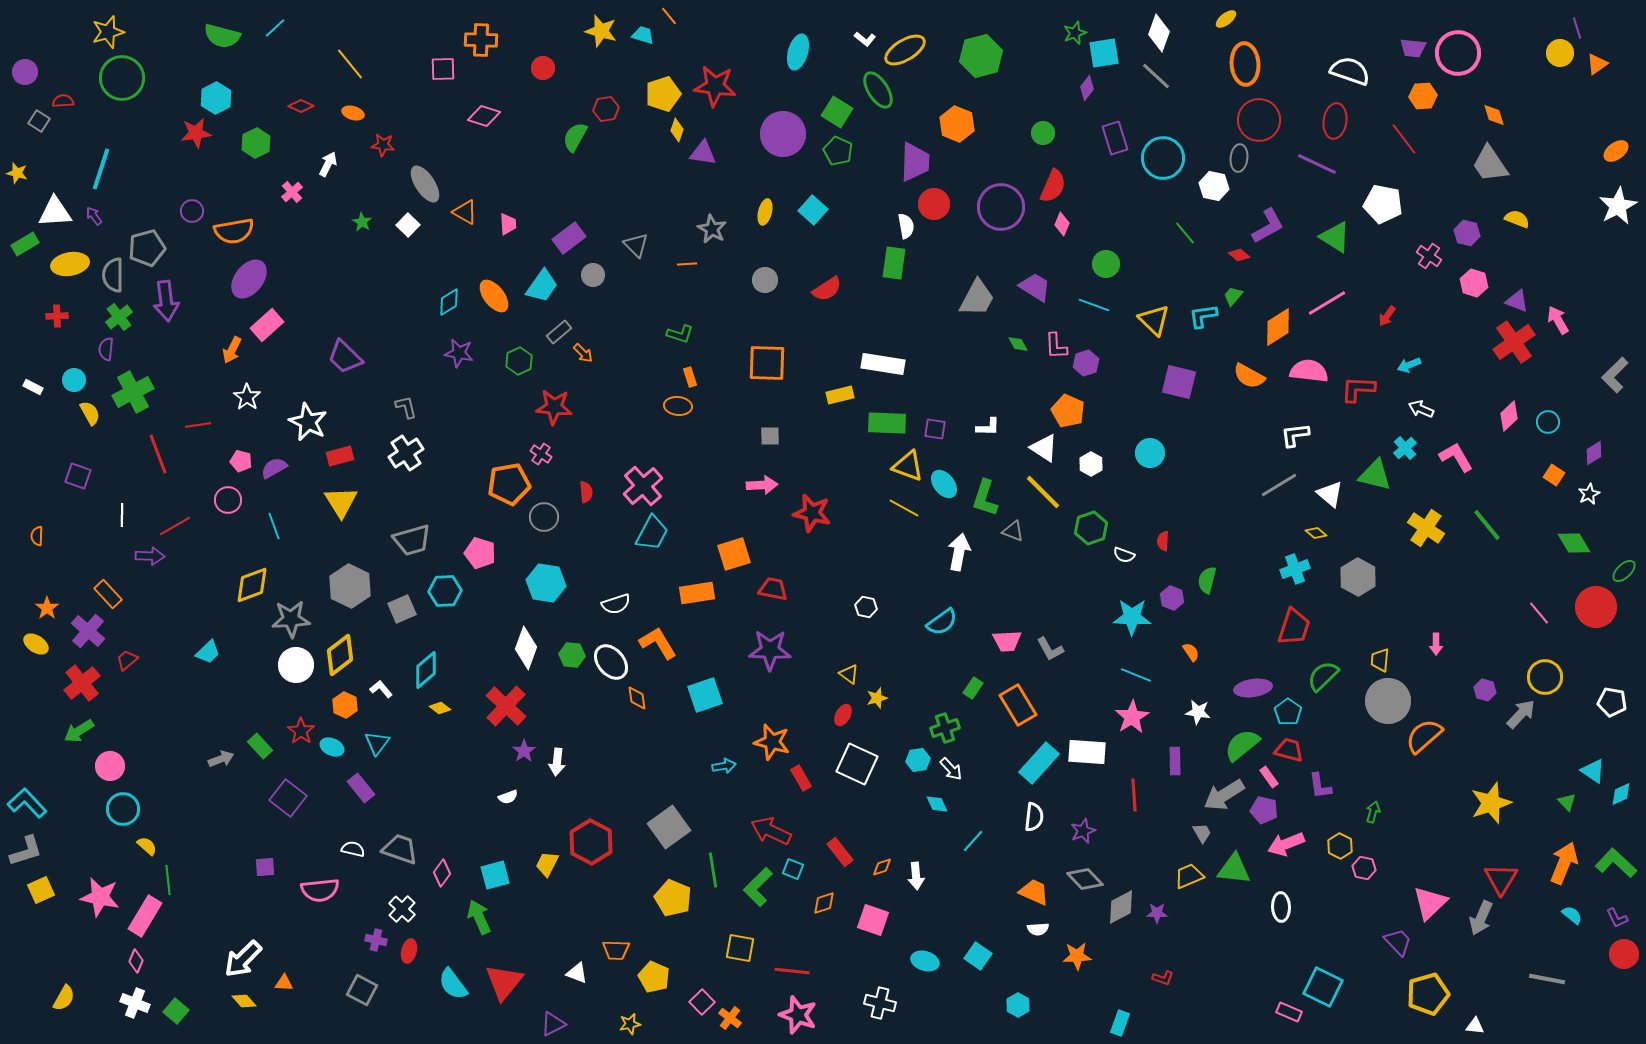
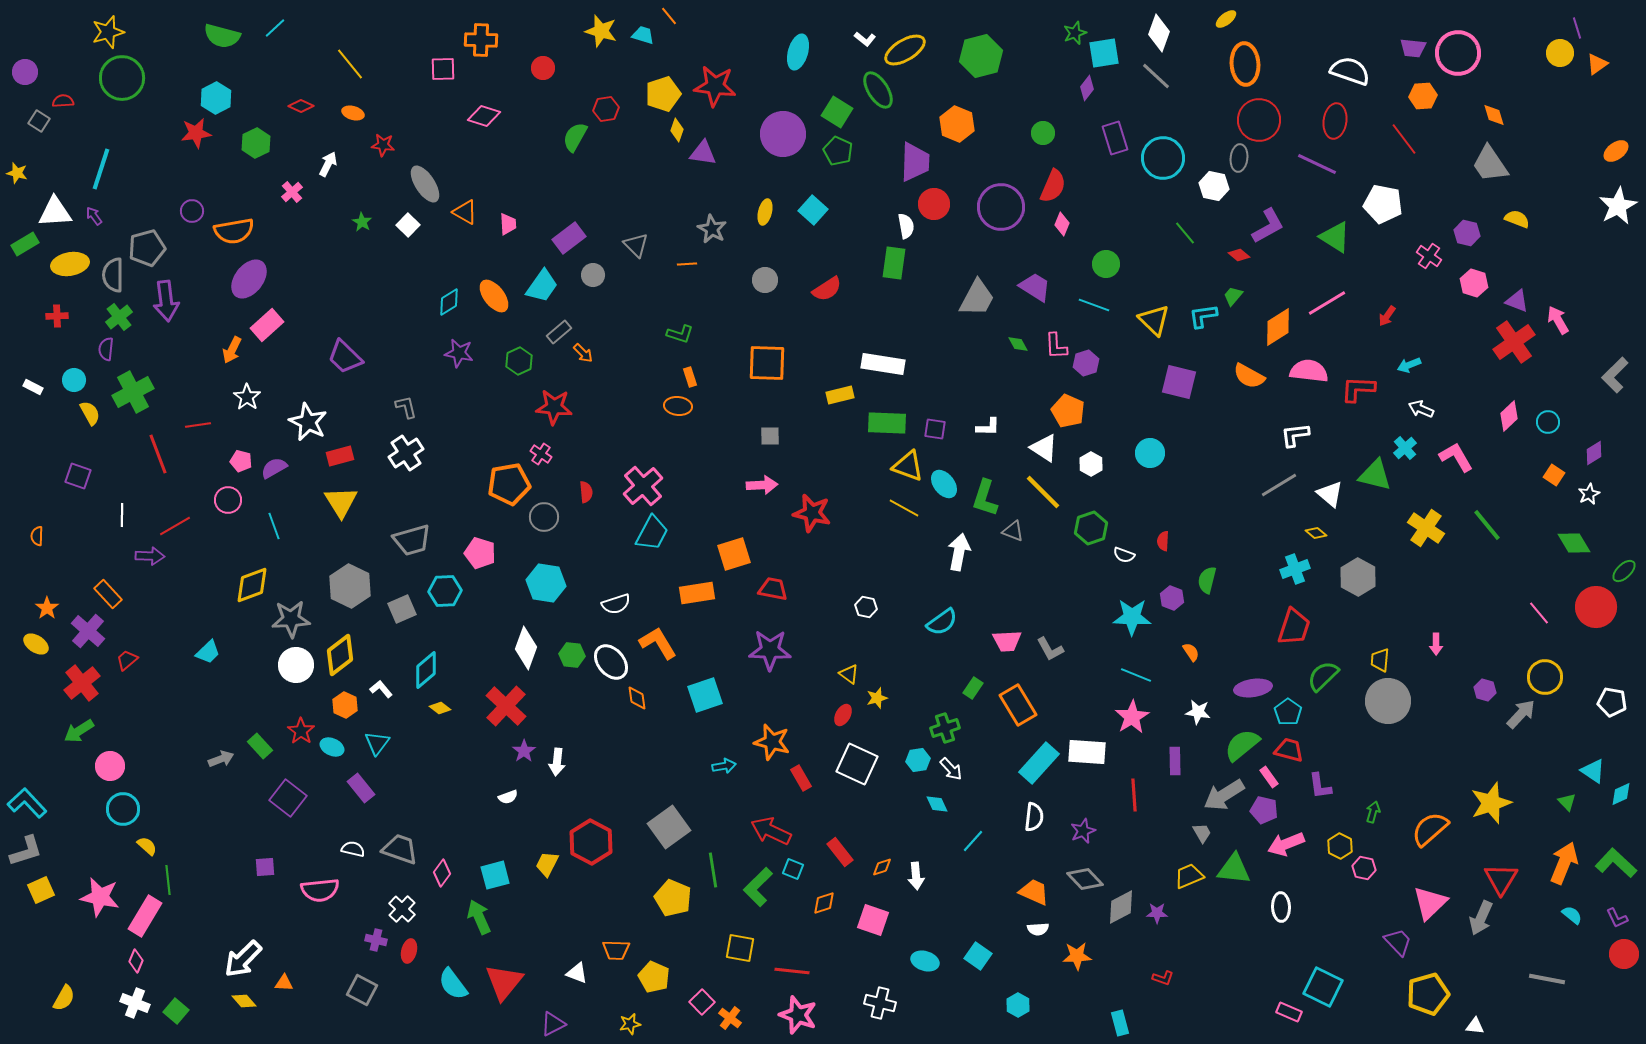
orange semicircle at (1424, 736): moved 6 px right, 93 px down
cyan rectangle at (1120, 1023): rotated 35 degrees counterclockwise
